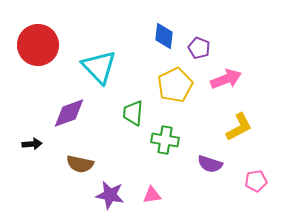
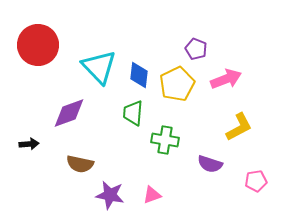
blue diamond: moved 25 px left, 39 px down
purple pentagon: moved 3 px left, 1 px down
yellow pentagon: moved 2 px right, 1 px up
black arrow: moved 3 px left
pink triangle: rotated 12 degrees counterclockwise
